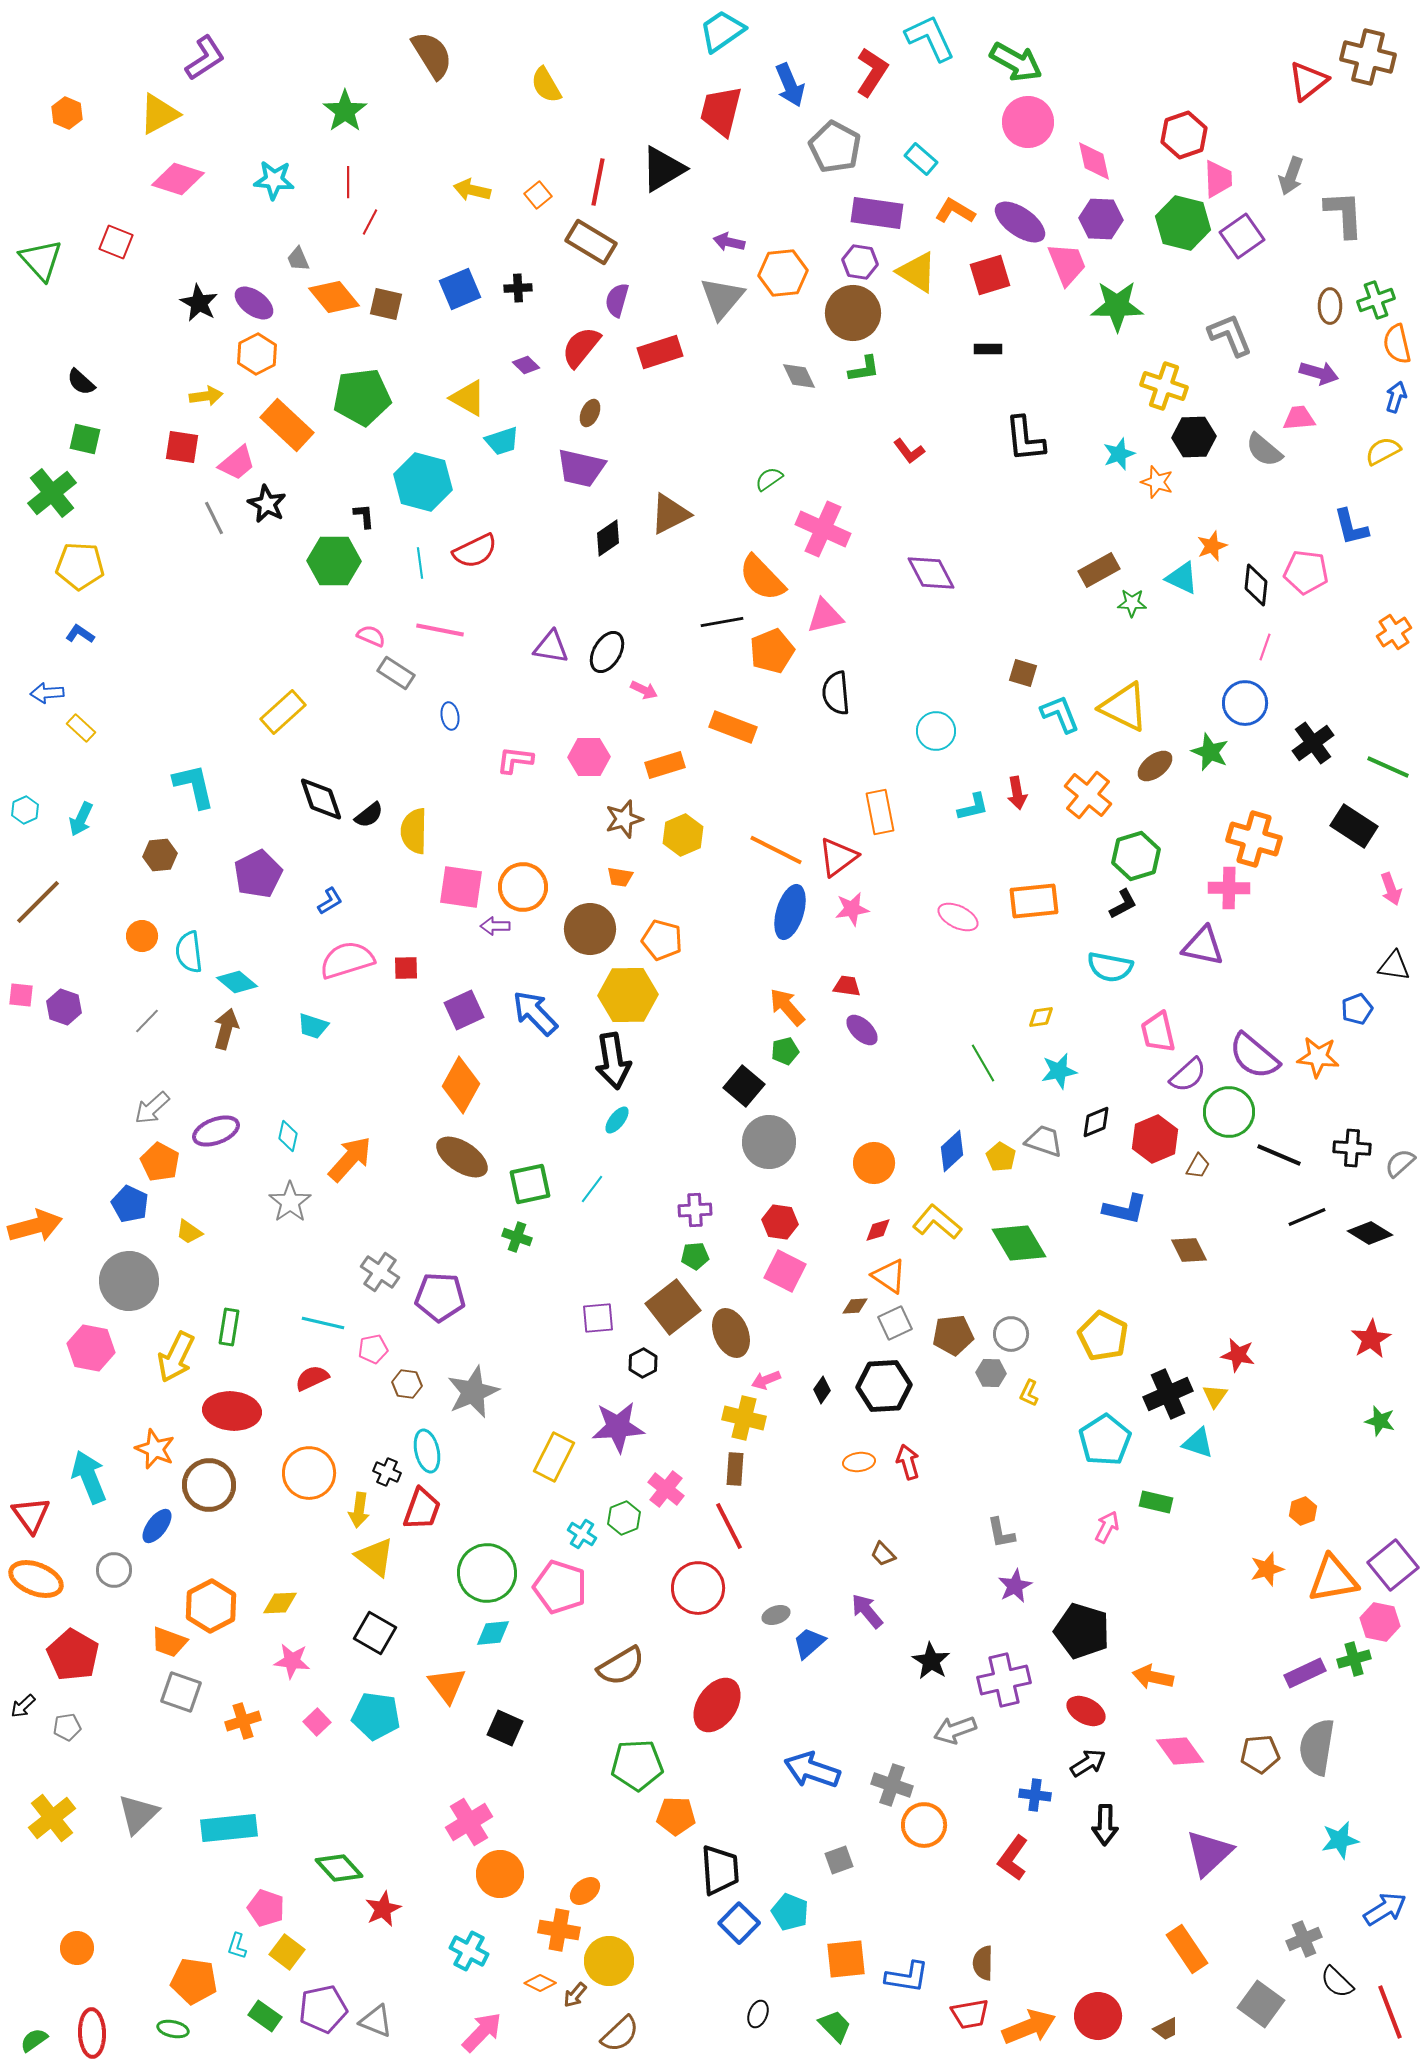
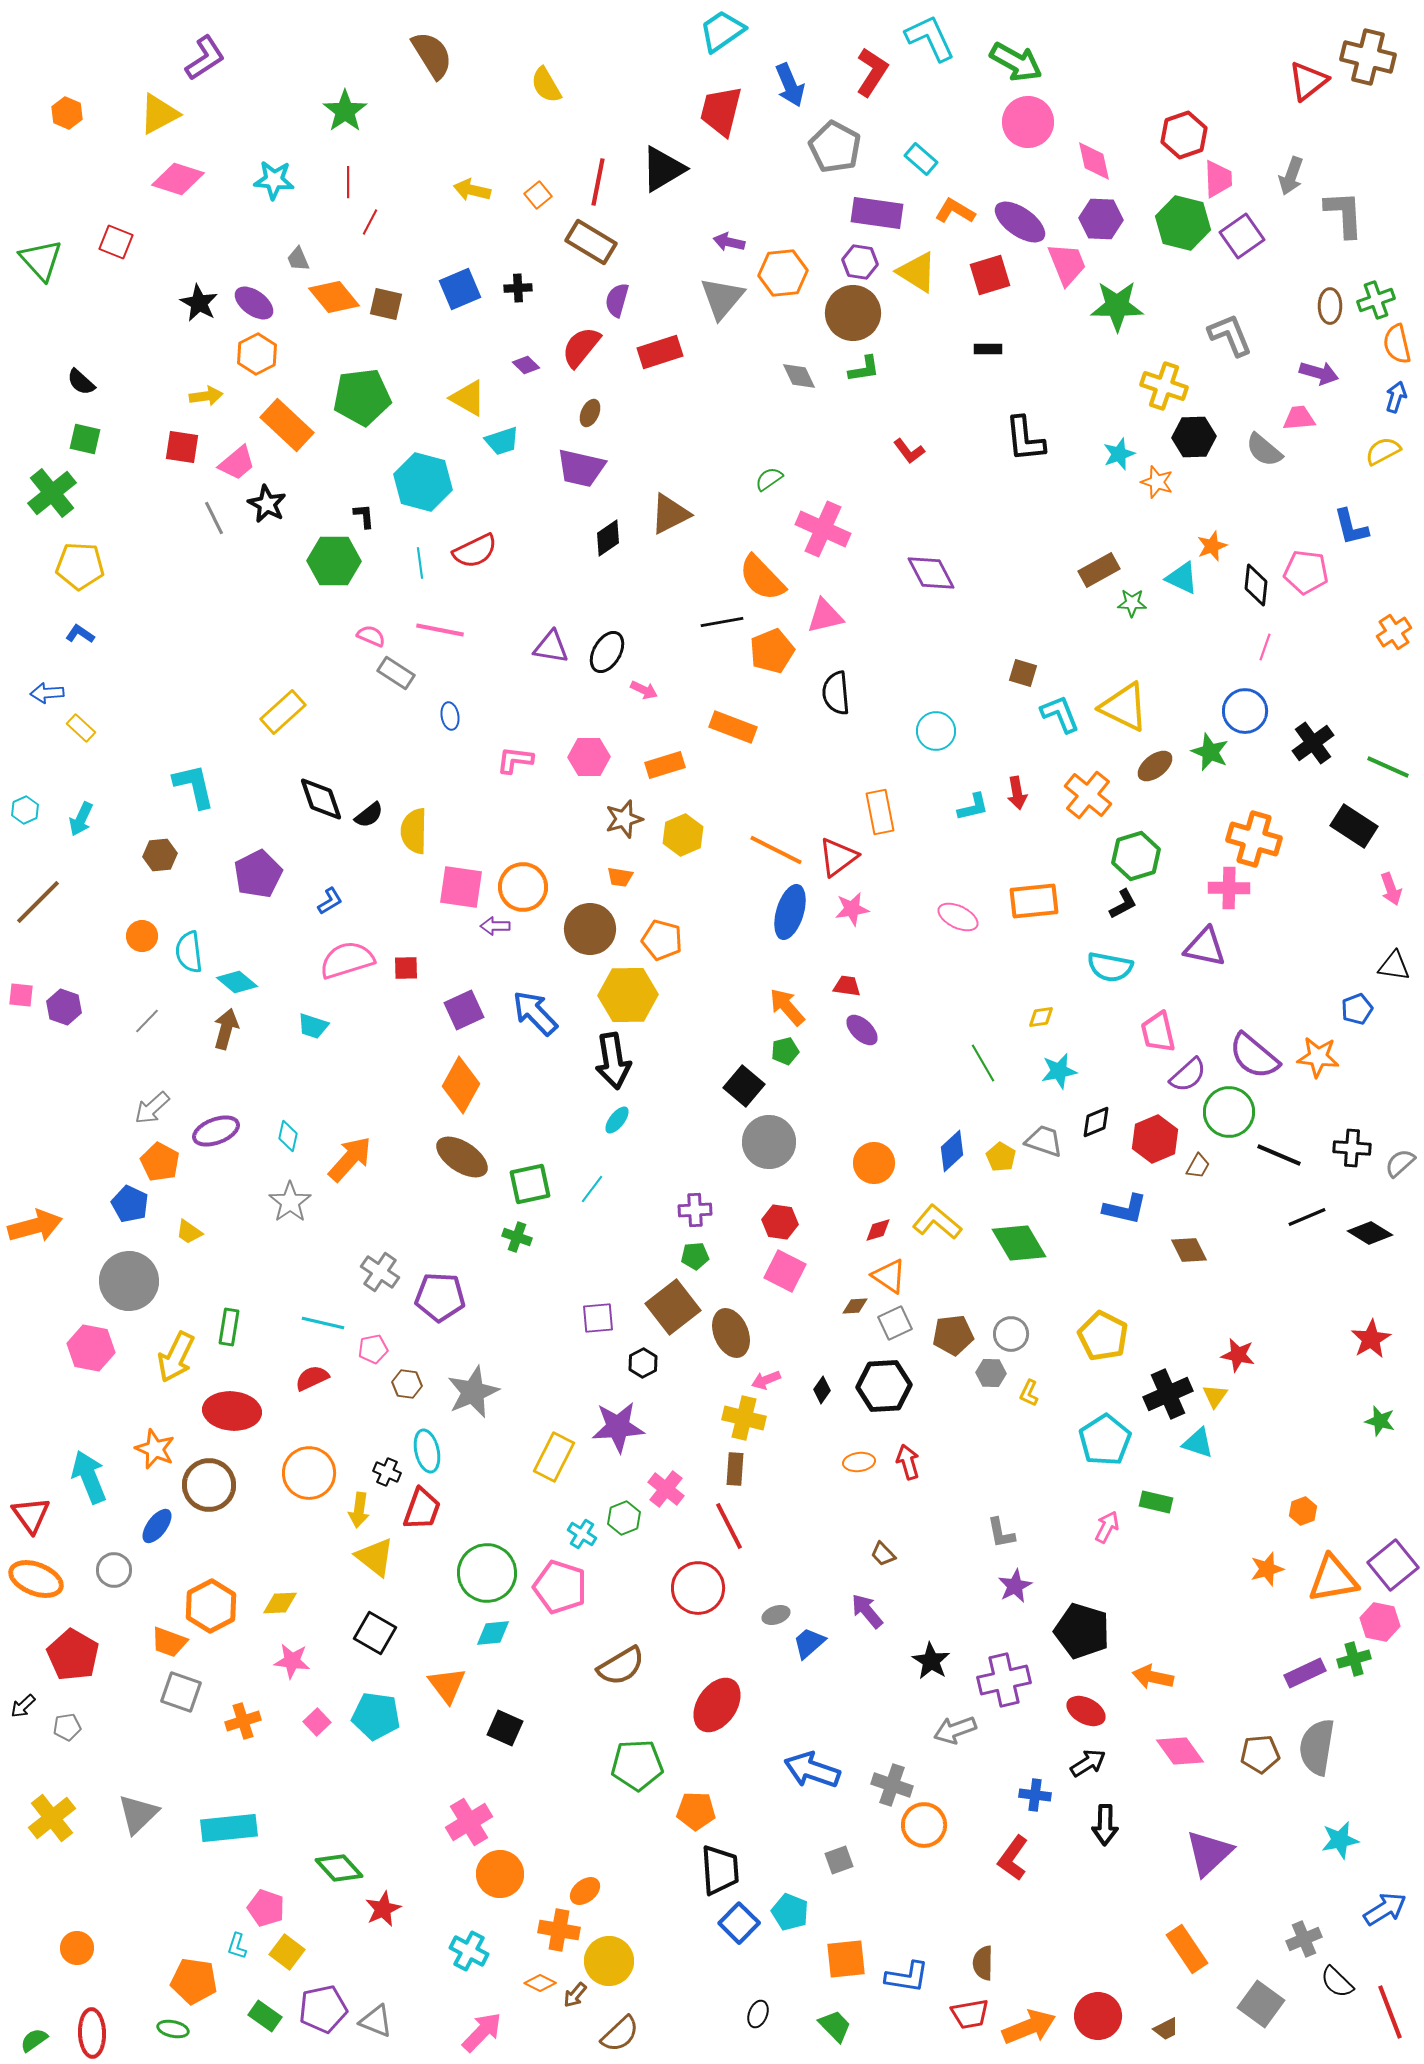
blue circle at (1245, 703): moved 8 px down
purple triangle at (1203, 946): moved 2 px right, 1 px down
orange pentagon at (676, 1816): moved 20 px right, 5 px up
